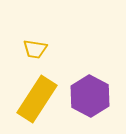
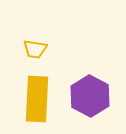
yellow rectangle: rotated 30 degrees counterclockwise
